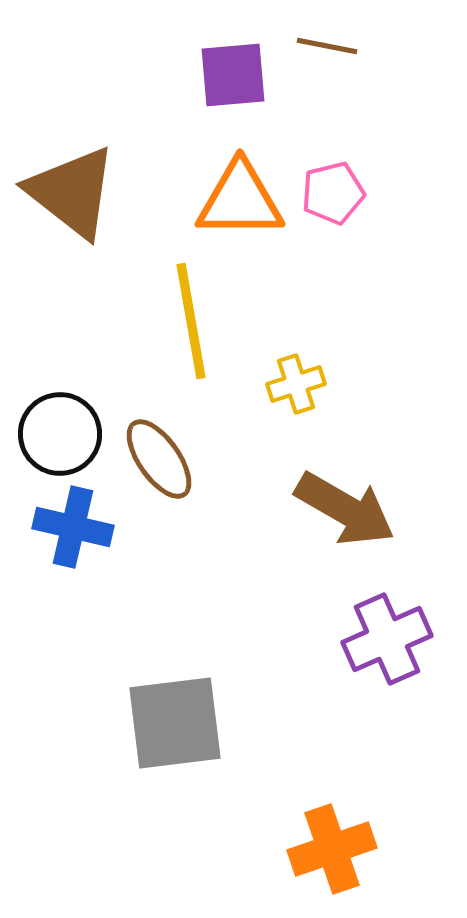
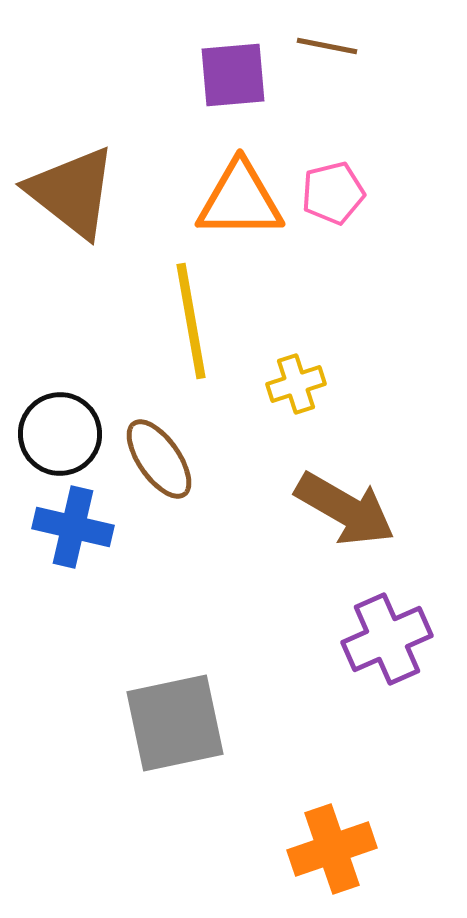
gray square: rotated 5 degrees counterclockwise
